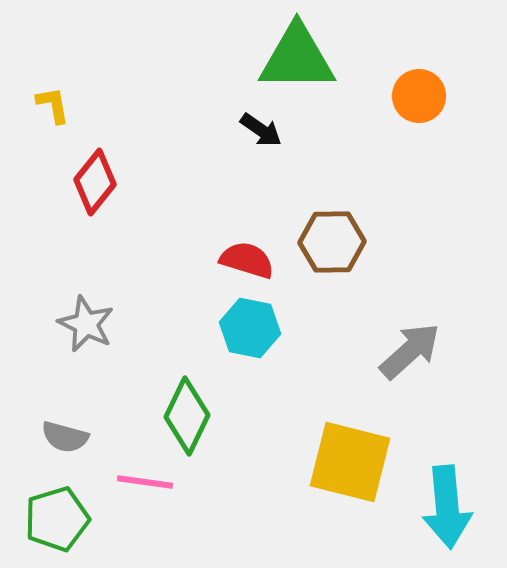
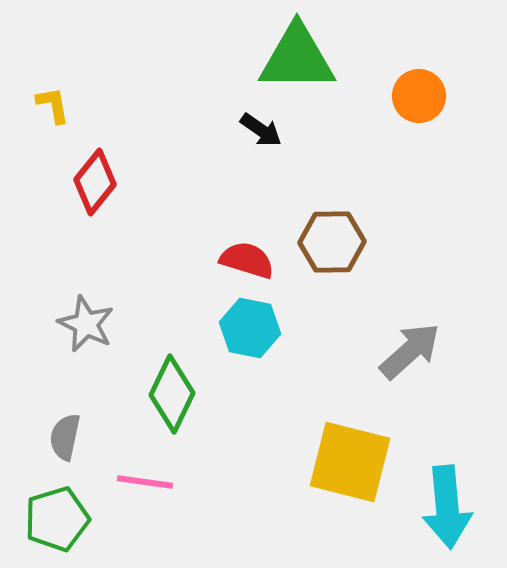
green diamond: moved 15 px left, 22 px up
gray semicircle: rotated 87 degrees clockwise
